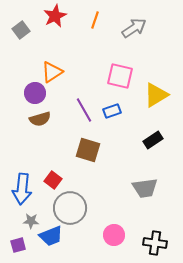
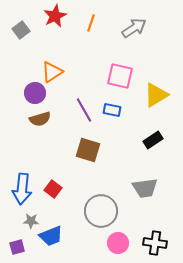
orange line: moved 4 px left, 3 px down
blue rectangle: moved 1 px up; rotated 30 degrees clockwise
red square: moved 9 px down
gray circle: moved 31 px right, 3 px down
pink circle: moved 4 px right, 8 px down
purple square: moved 1 px left, 2 px down
